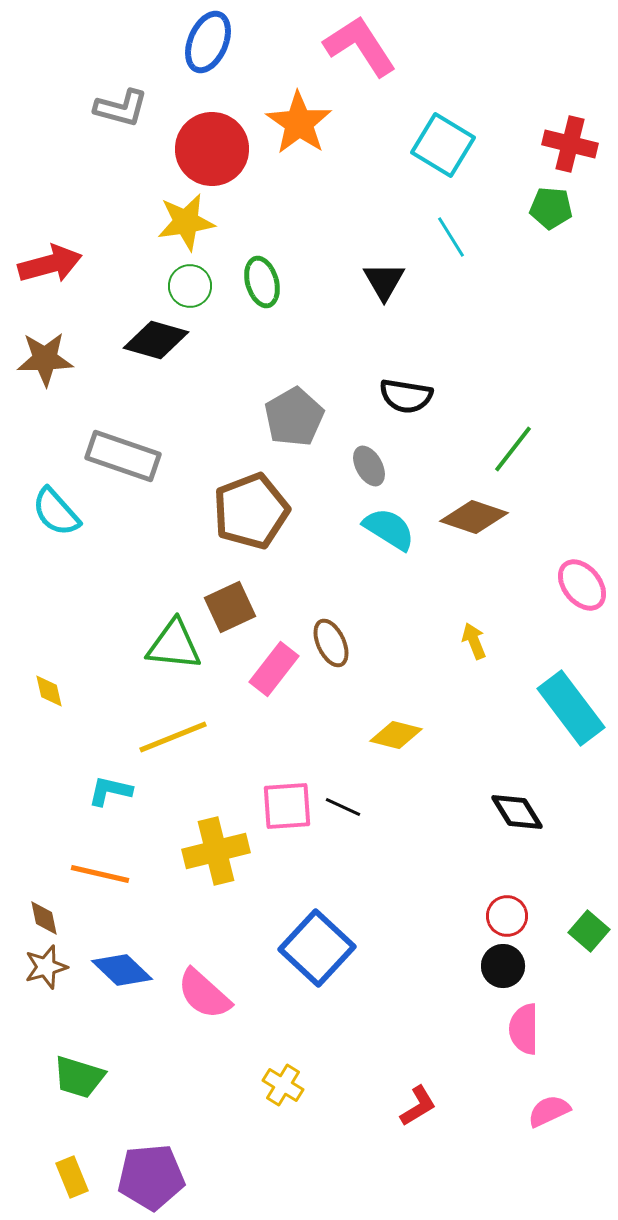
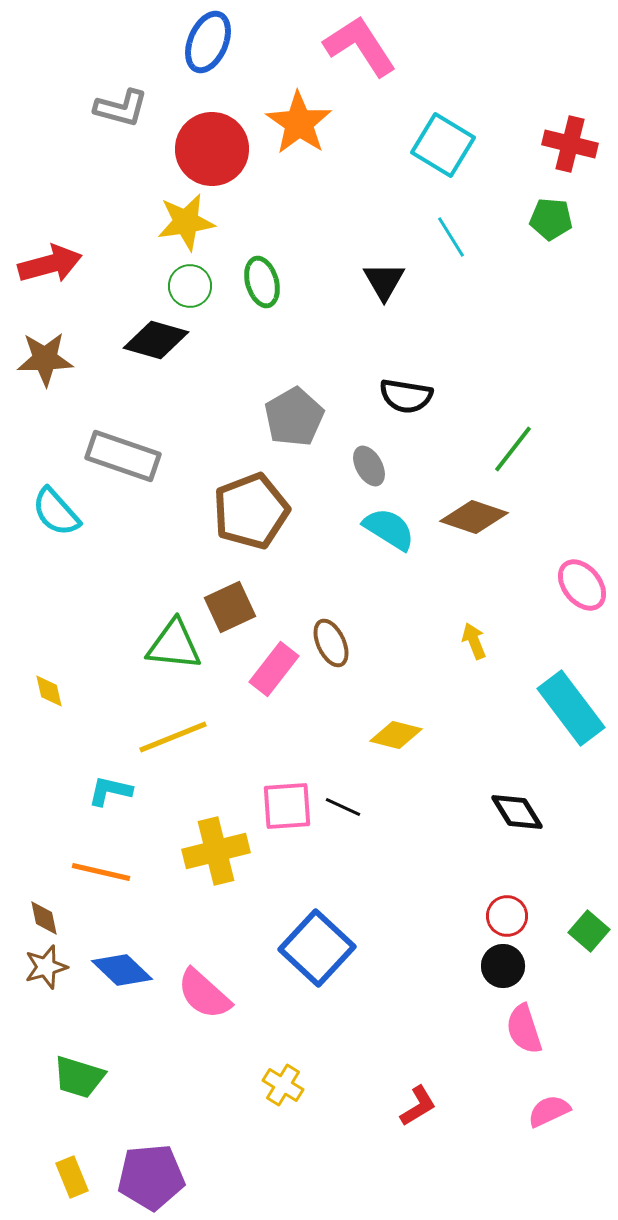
green pentagon at (551, 208): moved 11 px down
orange line at (100, 874): moved 1 px right, 2 px up
pink semicircle at (524, 1029): rotated 18 degrees counterclockwise
